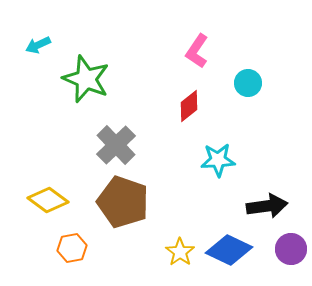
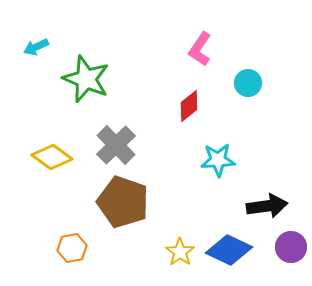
cyan arrow: moved 2 px left, 2 px down
pink L-shape: moved 3 px right, 2 px up
yellow diamond: moved 4 px right, 43 px up
purple circle: moved 2 px up
